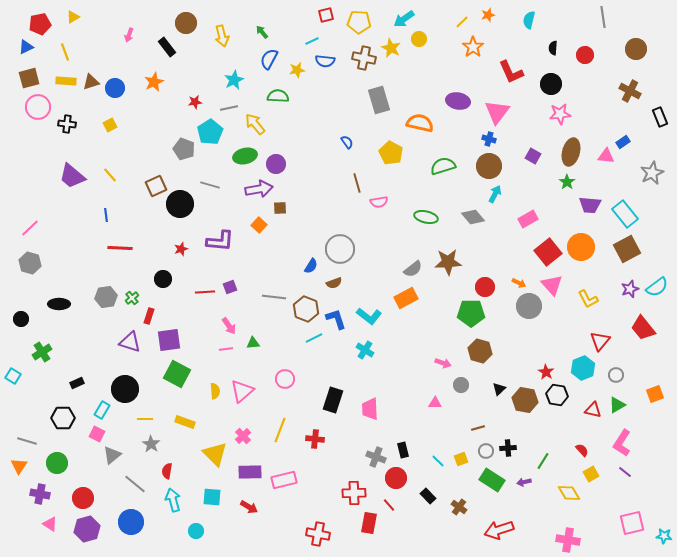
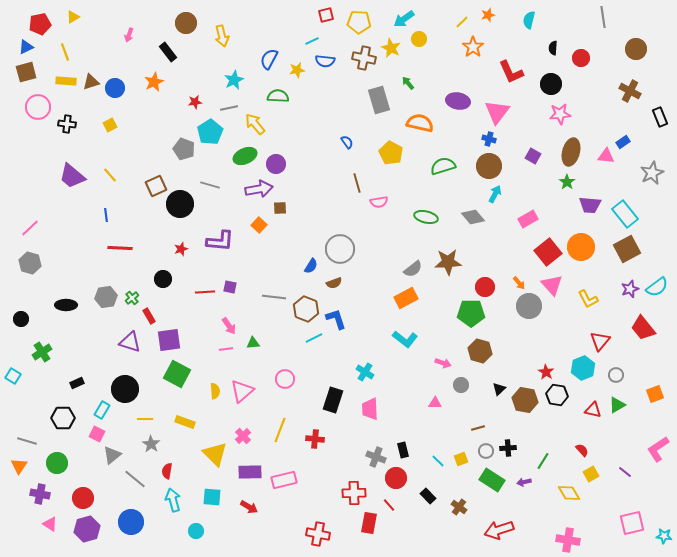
green arrow at (262, 32): moved 146 px right, 51 px down
black rectangle at (167, 47): moved 1 px right, 5 px down
red circle at (585, 55): moved 4 px left, 3 px down
brown square at (29, 78): moved 3 px left, 6 px up
green ellipse at (245, 156): rotated 10 degrees counterclockwise
orange arrow at (519, 283): rotated 24 degrees clockwise
purple square at (230, 287): rotated 32 degrees clockwise
black ellipse at (59, 304): moved 7 px right, 1 px down
red rectangle at (149, 316): rotated 49 degrees counterclockwise
cyan L-shape at (369, 316): moved 36 px right, 23 px down
cyan cross at (365, 350): moved 22 px down
pink L-shape at (622, 443): moved 36 px right, 6 px down; rotated 24 degrees clockwise
gray line at (135, 484): moved 5 px up
